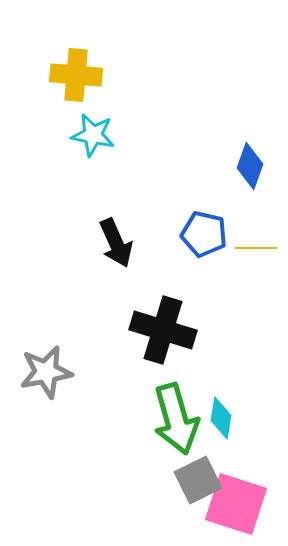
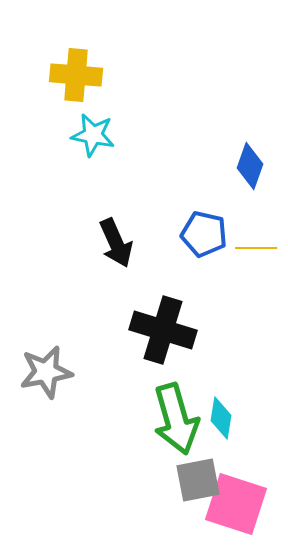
gray square: rotated 15 degrees clockwise
